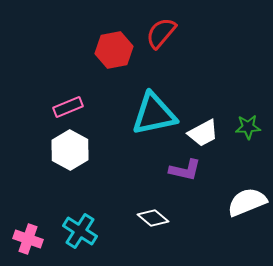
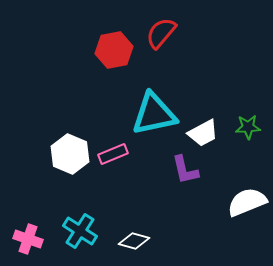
pink rectangle: moved 45 px right, 47 px down
white hexagon: moved 4 px down; rotated 6 degrees counterclockwise
purple L-shape: rotated 64 degrees clockwise
white diamond: moved 19 px left, 23 px down; rotated 24 degrees counterclockwise
